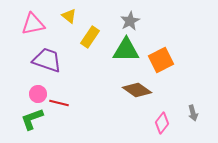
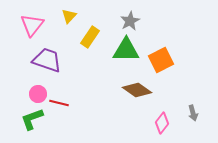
yellow triangle: rotated 35 degrees clockwise
pink triangle: moved 1 px left, 1 px down; rotated 40 degrees counterclockwise
